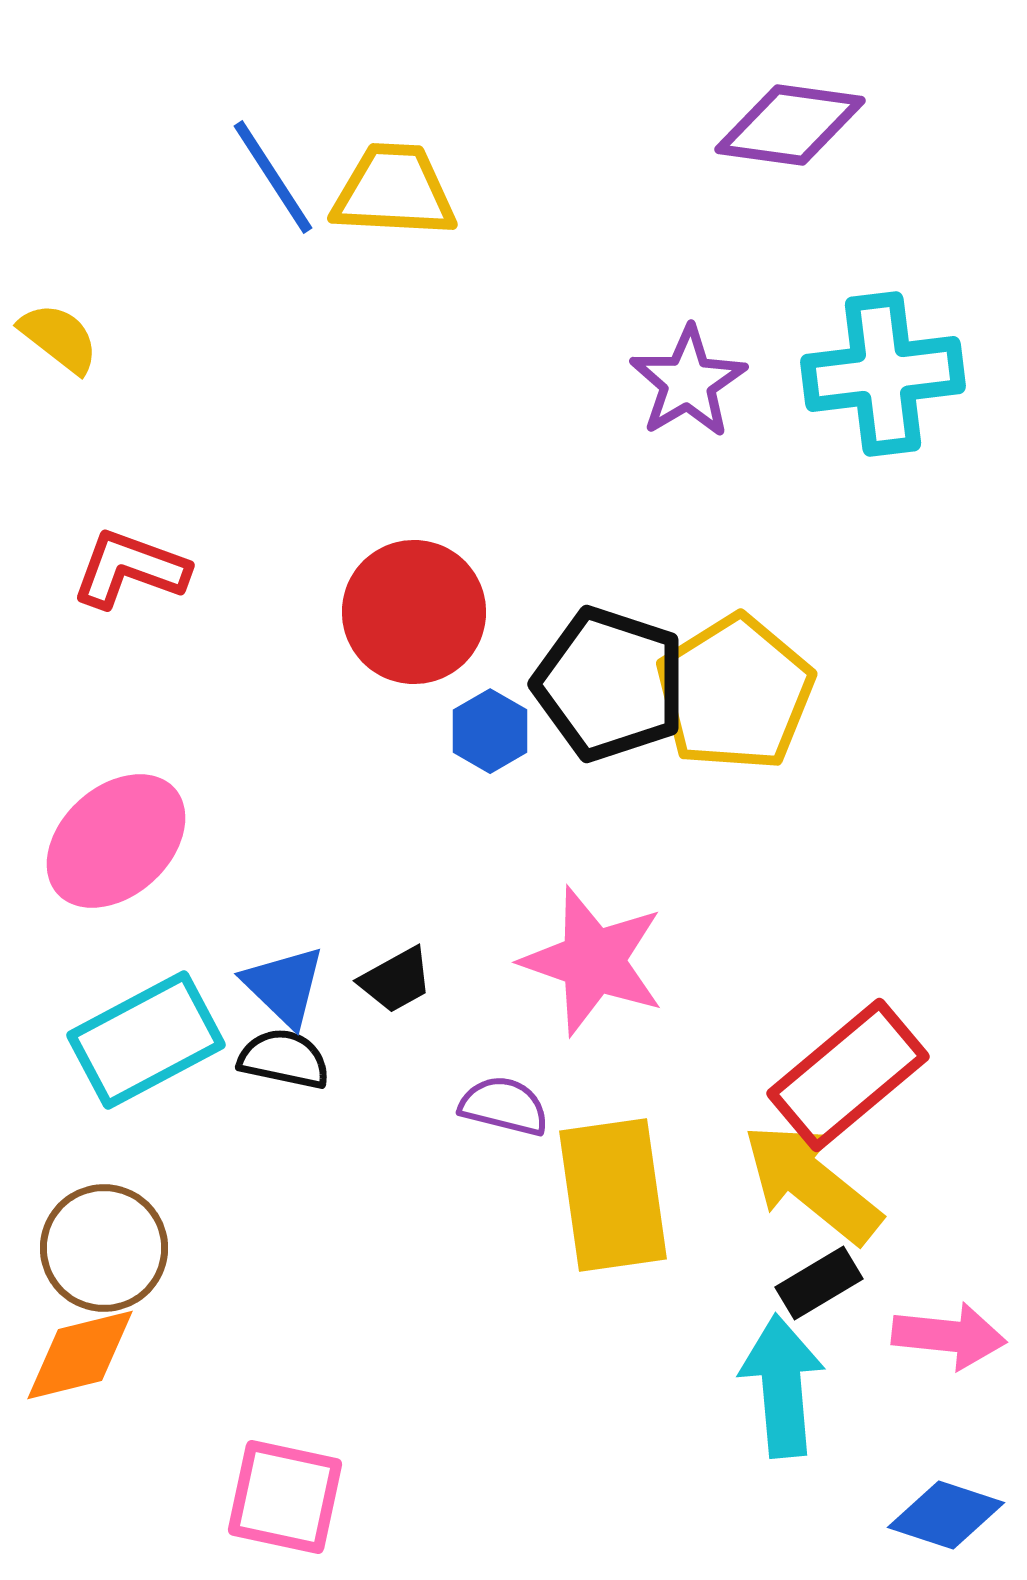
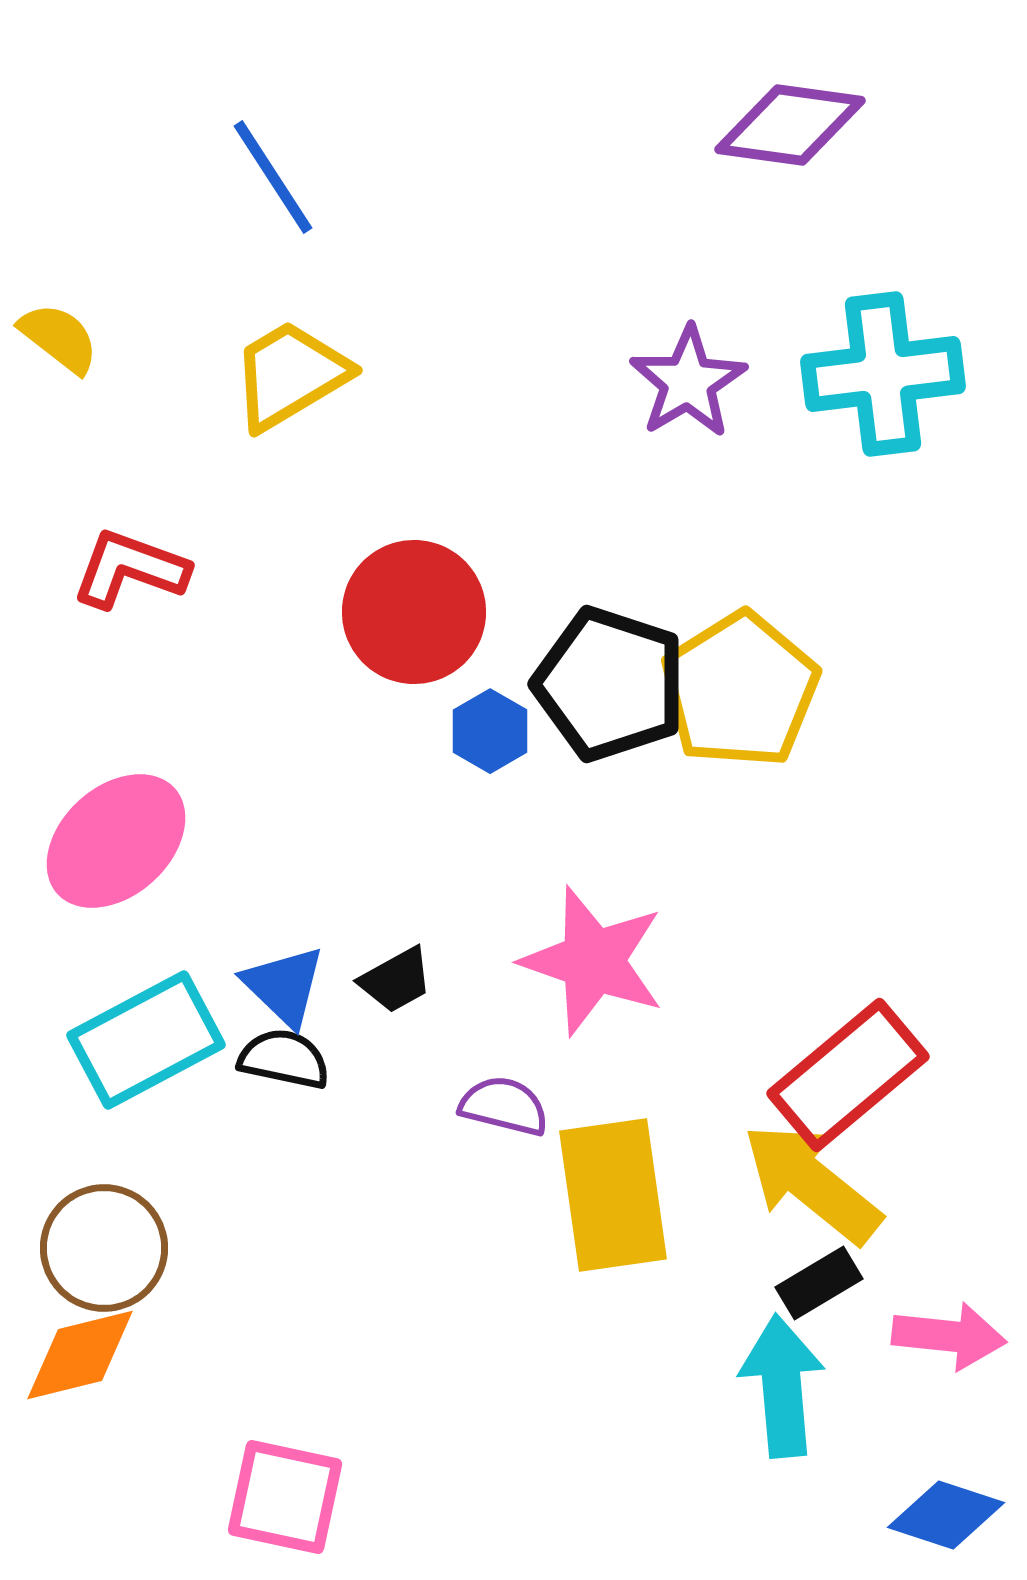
yellow trapezoid: moved 104 px left, 184 px down; rotated 34 degrees counterclockwise
yellow pentagon: moved 5 px right, 3 px up
